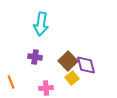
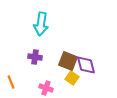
brown square: rotated 24 degrees counterclockwise
yellow square: rotated 16 degrees counterclockwise
pink cross: rotated 24 degrees clockwise
